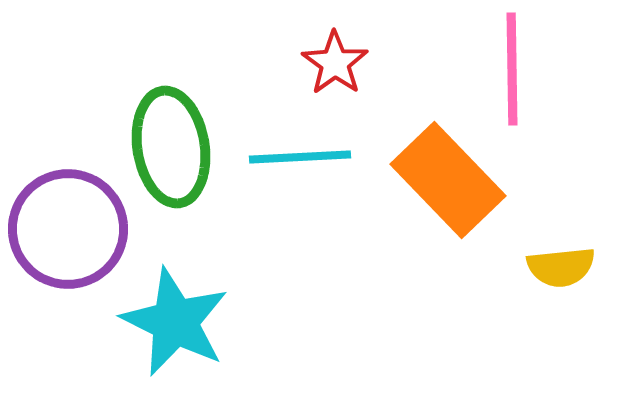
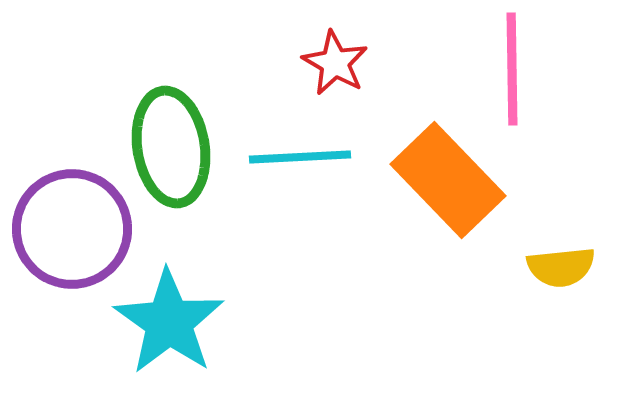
red star: rotated 6 degrees counterclockwise
purple circle: moved 4 px right
cyan star: moved 6 px left; rotated 9 degrees clockwise
